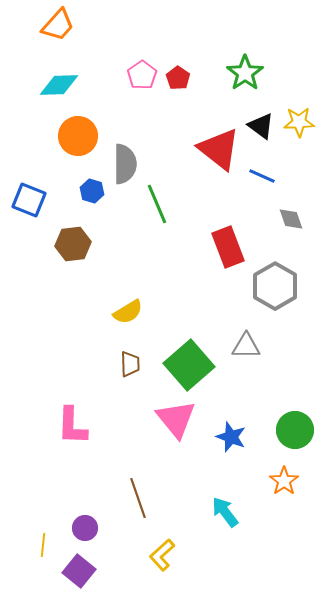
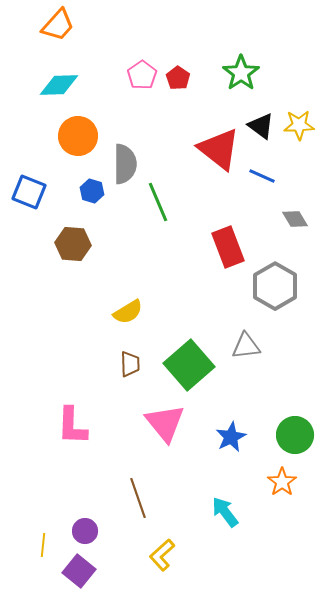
green star: moved 4 px left
yellow star: moved 3 px down
blue square: moved 8 px up
green line: moved 1 px right, 2 px up
gray diamond: moved 4 px right; rotated 12 degrees counterclockwise
brown hexagon: rotated 12 degrees clockwise
gray triangle: rotated 8 degrees counterclockwise
pink triangle: moved 11 px left, 4 px down
green circle: moved 5 px down
blue star: rotated 24 degrees clockwise
orange star: moved 2 px left, 1 px down
purple circle: moved 3 px down
